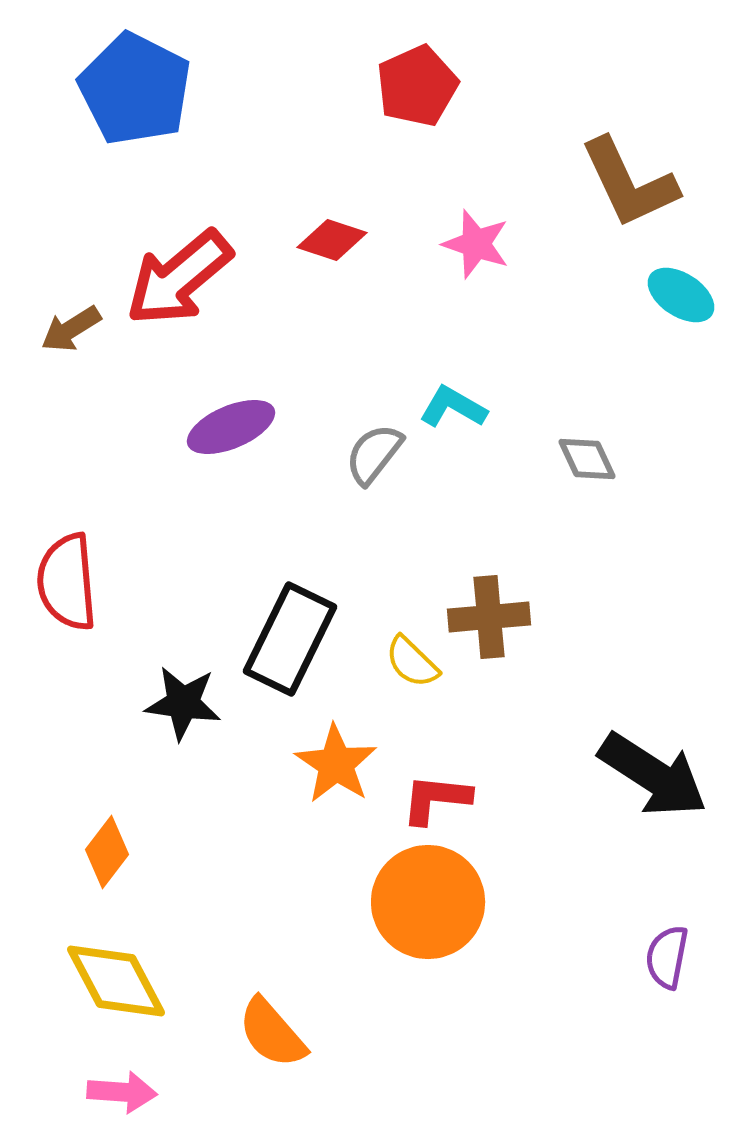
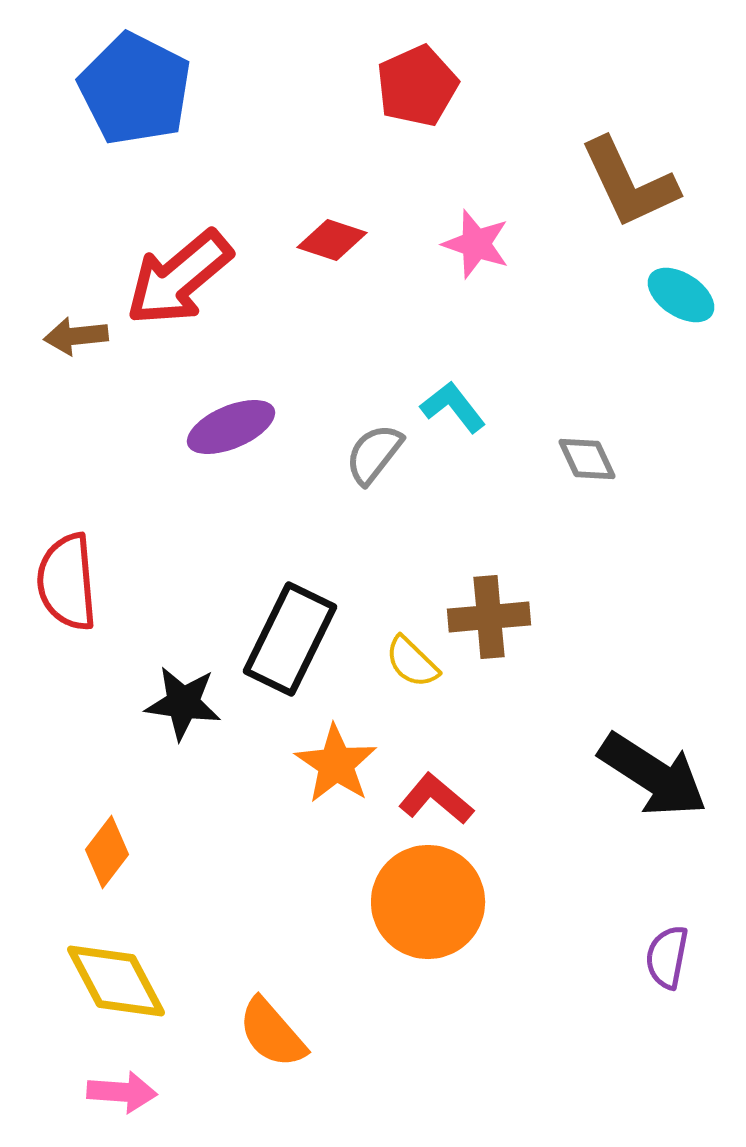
brown arrow: moved 5 px right, 7 px down; rotated 26 degrees clockwise
cyan L-shape: rotated 22 degrees clockwise
red L-shape: rotated 34 degrees clockwise
